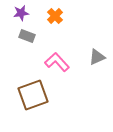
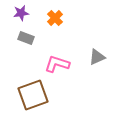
orange cross: moved 2 px down
gray rectangle: moved 1 px left, 2 px down
pink L-shape: moved 2 px down; rotated 30 degrees counterclockwise
